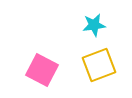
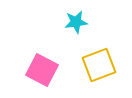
cyan star: moved 18 px left, 3 px up
